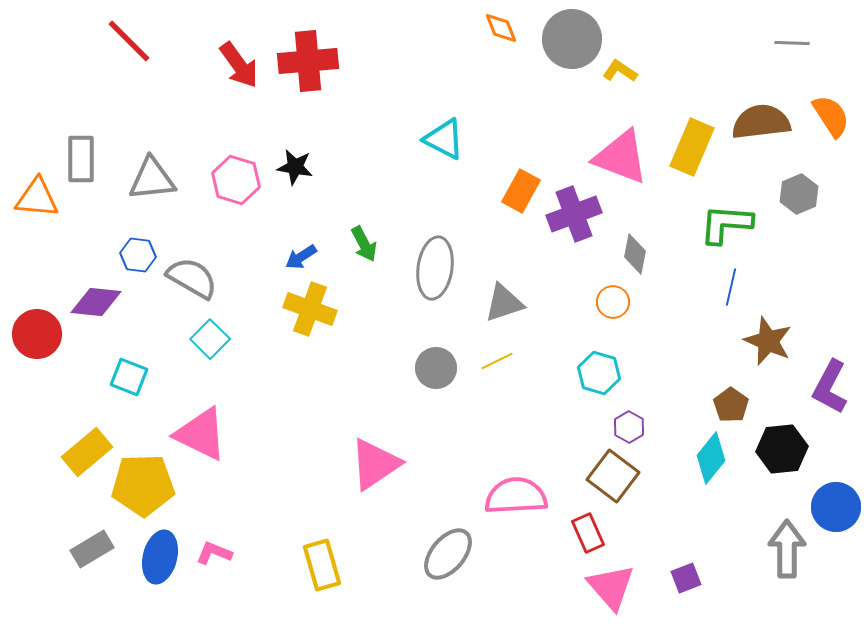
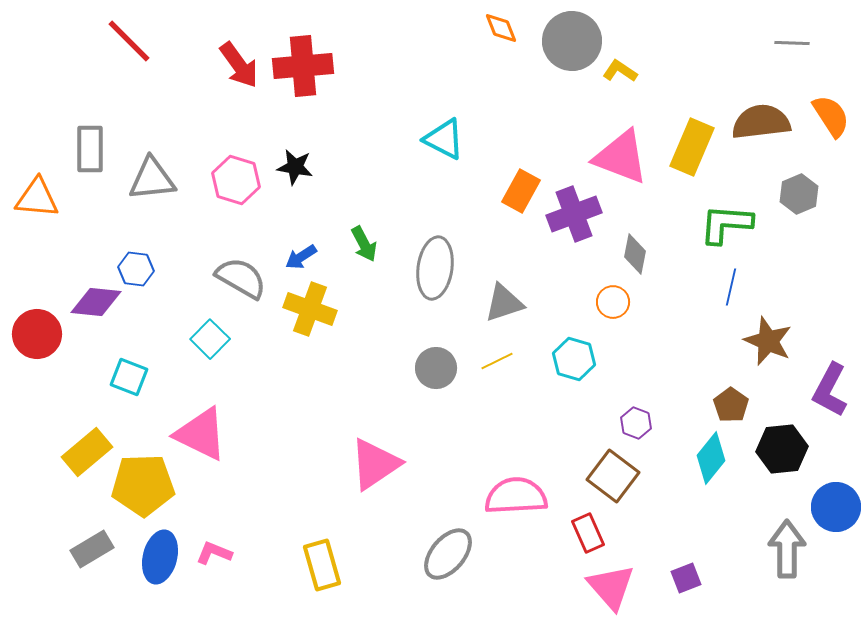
gray circle at (572, 39): moved 2 px down
red cross at (308, 61): moved 5 px left, 5 px down
gray rectangle at (81, 159): moved 9 px right, 10 px up
blue hexagon at (138, 255): moved 2 px left, 14 px down
gray semicircle at (192, 278): moved 49 px right
cyan hexagon at (599, 373): moved 25 px left, 14 px up
purple L-shape at (830, 387): moved 3 px down
purple hexagon at (629, 427): moved 7 px right, 4 px up; rotated 8 degrees counterclockwise
